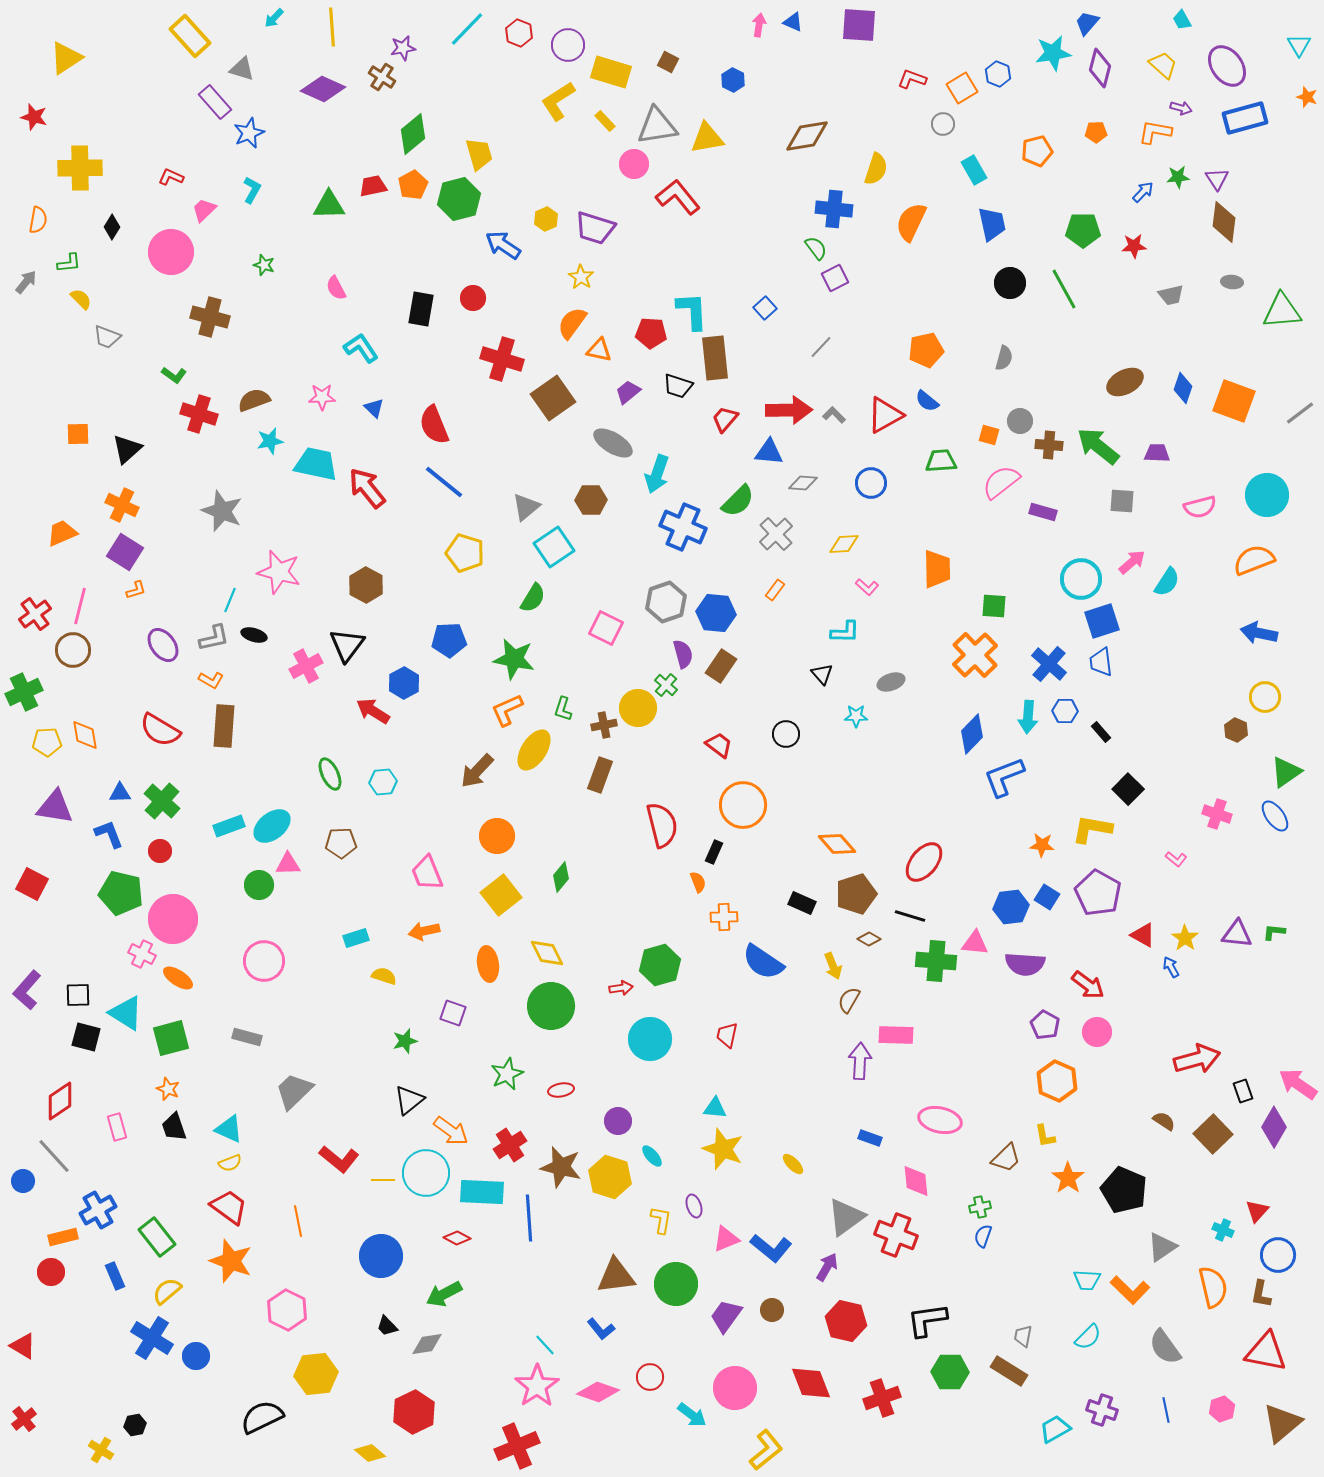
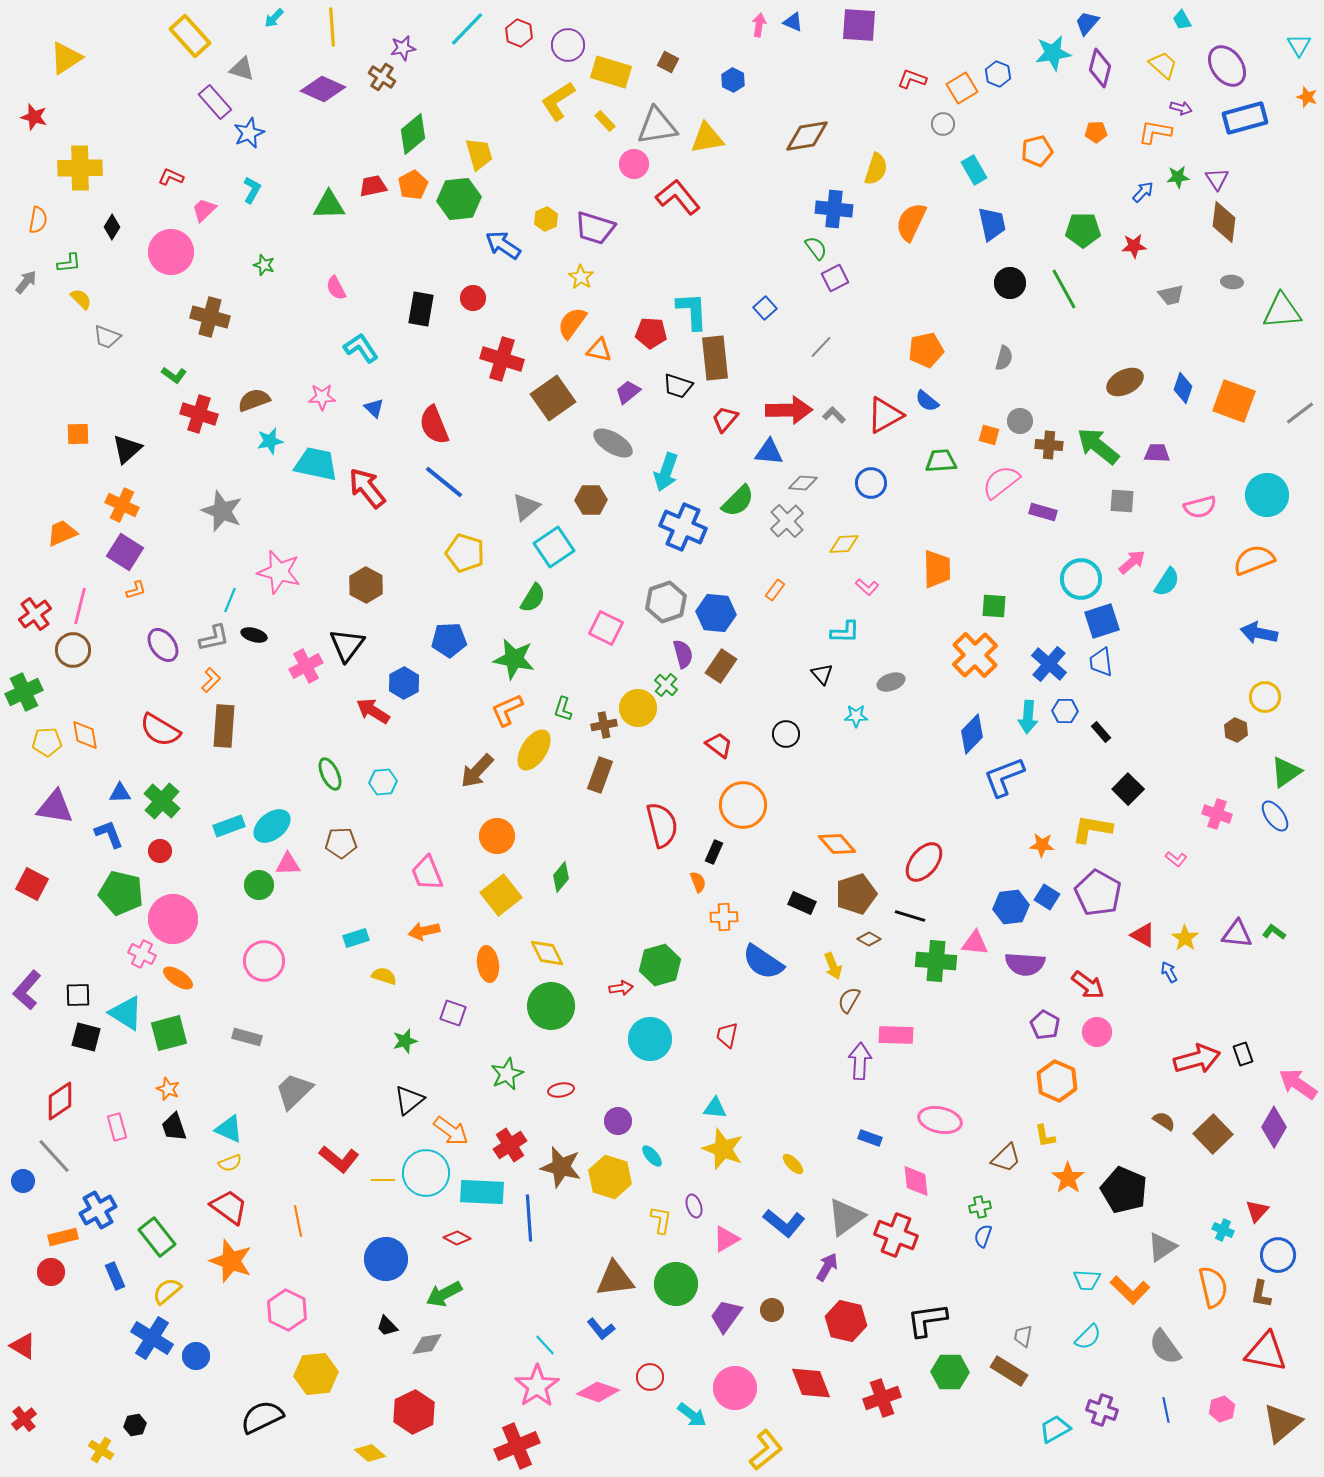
green hexagon at (459, 199): rotated 9 degrees clockwise
cyan arrow at (657, 474): moved 9 px right, 2 px up
gray cross at (776, 534): moved 11 px right, 13 px up
orange L-shape at (211, 680): rotated 75 degrees counterclockwise
green L-shape at (1274, 932): rotated 30 degrees clockwise
blue arrow at (1171, 967): moved 2 px left, 5 px down
green square at (171, 1038): moved 2 px left, 5 px up
black rectangle at (1243, 1091): moved 37 px up
pink triangle at (726, 1239): rotated 8 degrees counterclockwise
blue L-shape at (771, 1248): moved 13 px right, 25 px up
blue circle at (381, 1256): moved 5 px right, 3 px down
brown triangle at (616, 1276): moved 1 px left, 3 px down
